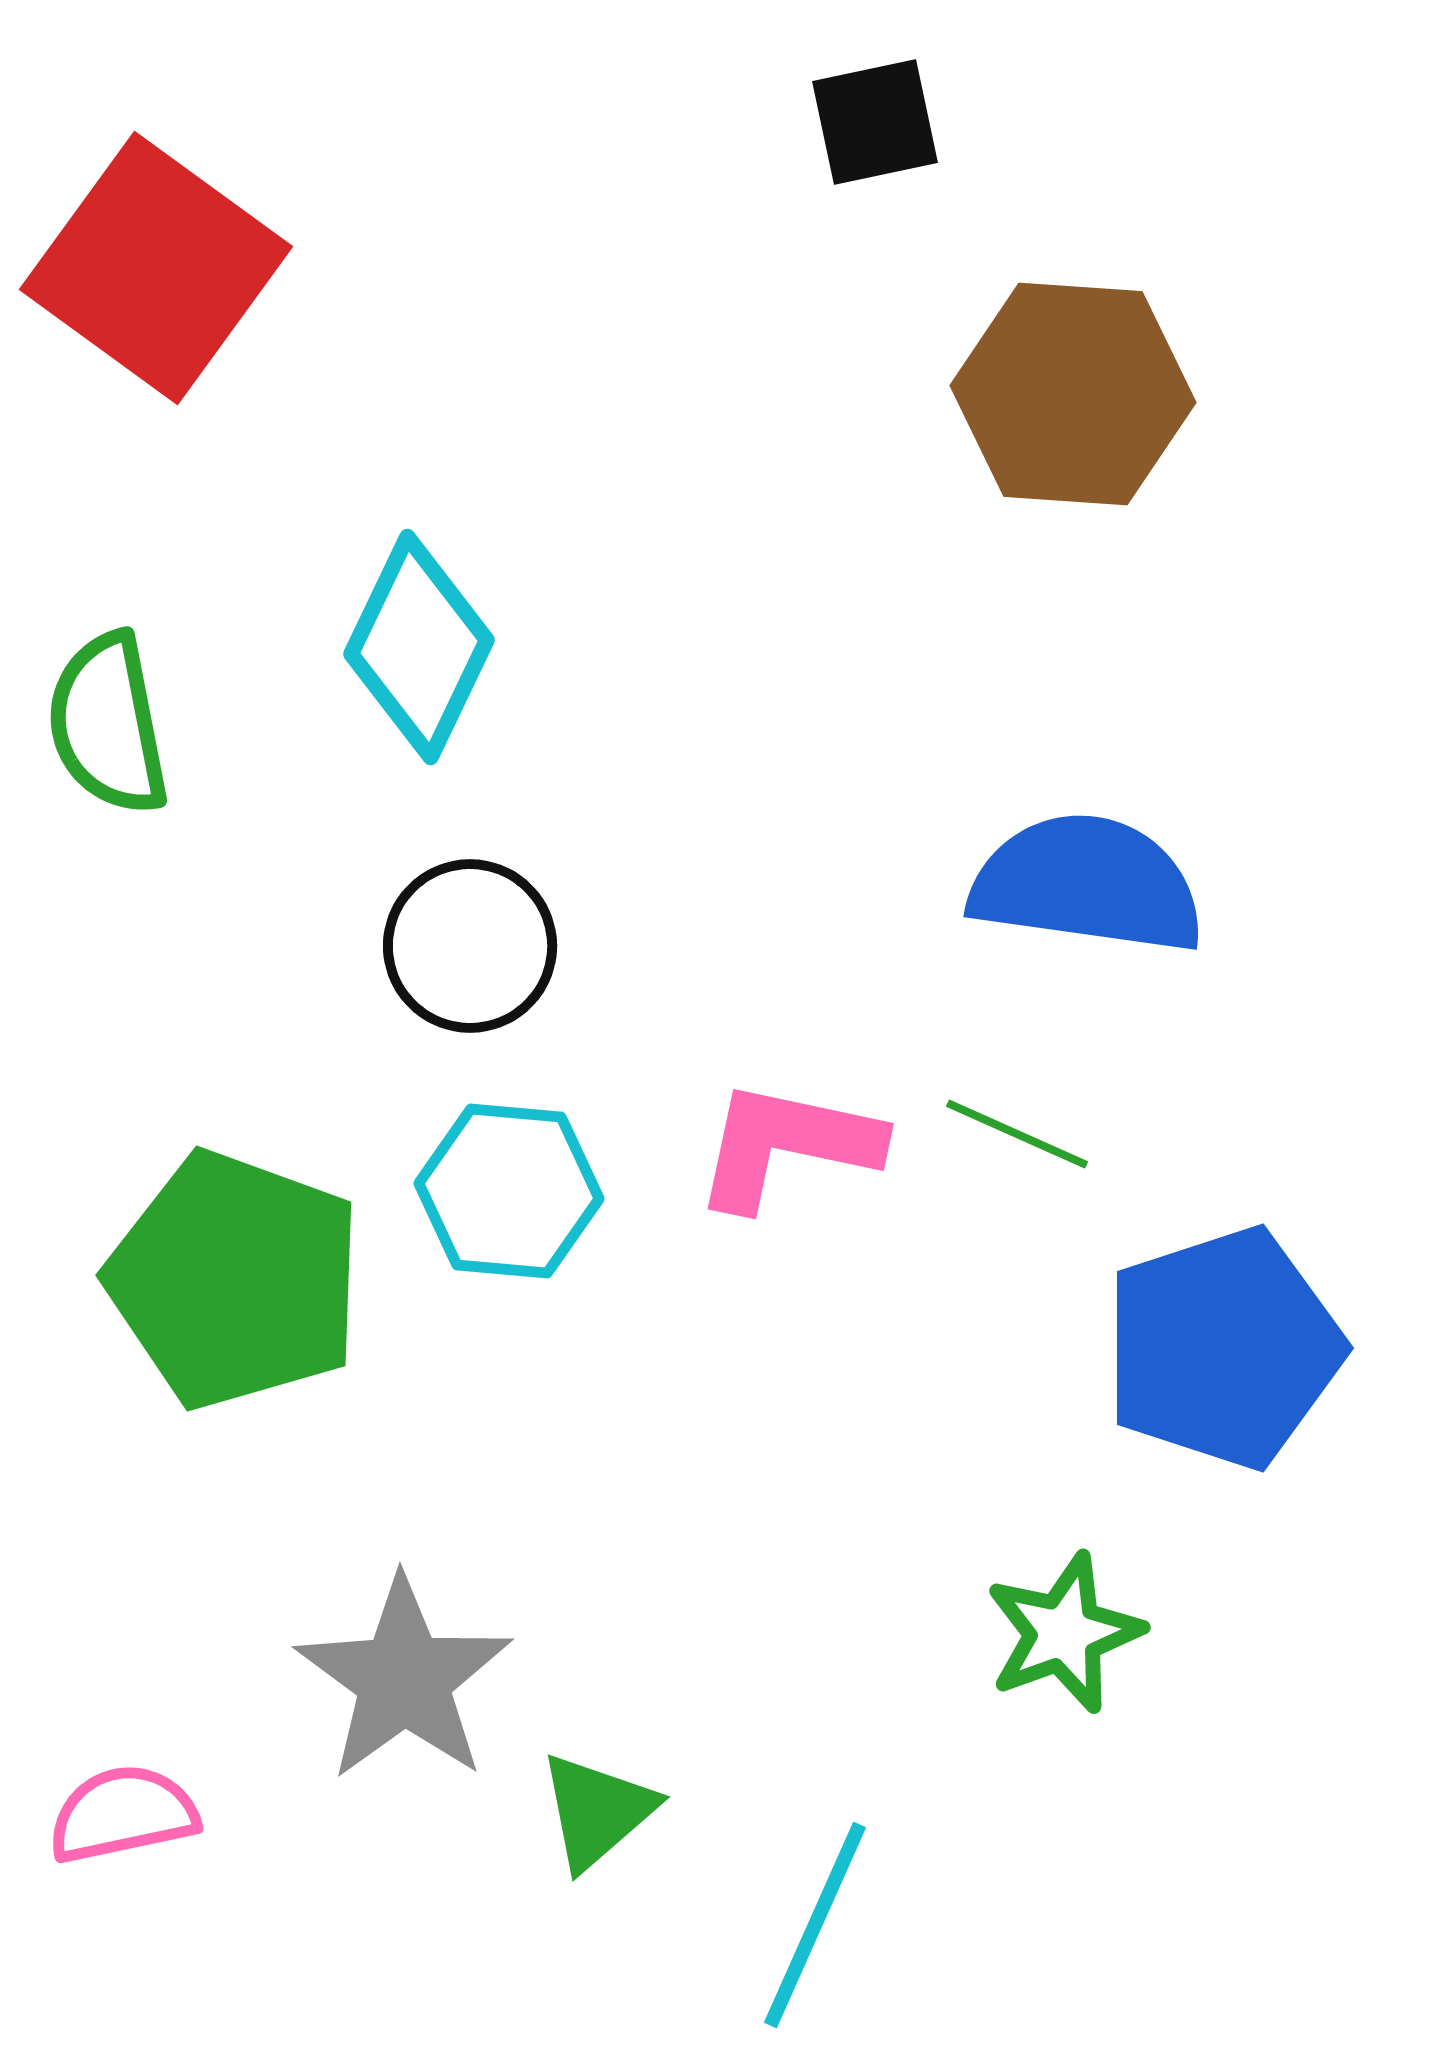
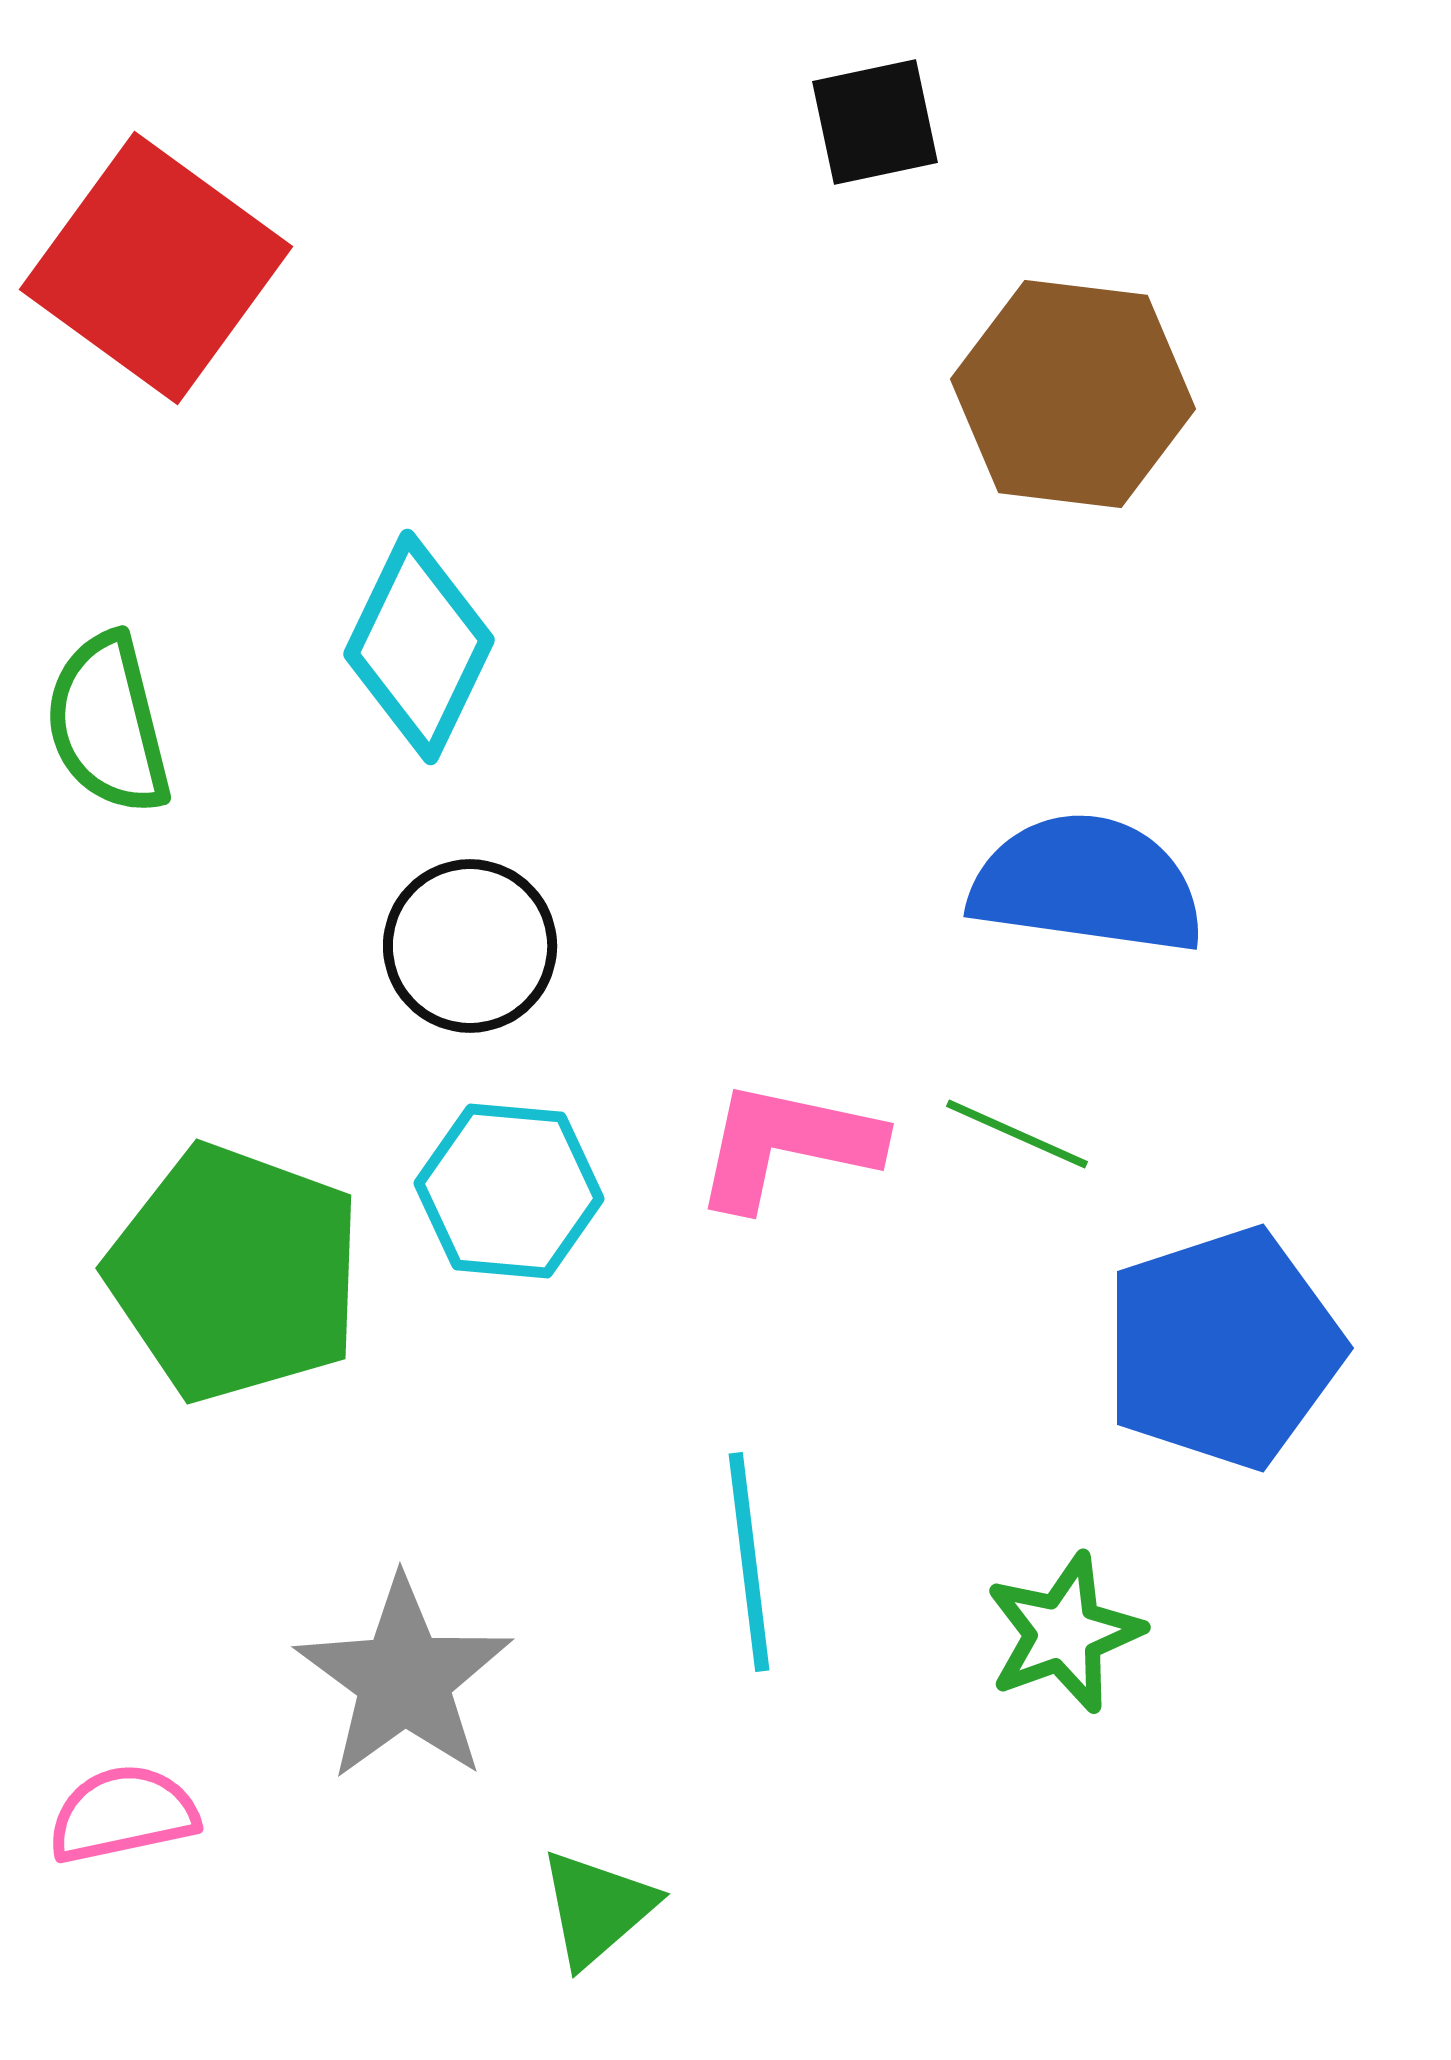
brown hexagon: rotated 3 degrees clockwise
green semicircle: rotated 3 degrees counterclockwise
green pentagon: moved 7 px up
green triangle: moved 97 px down
cyan line: moved 66 px left, 363 px up; rotated 31 degrees counterclockwise
